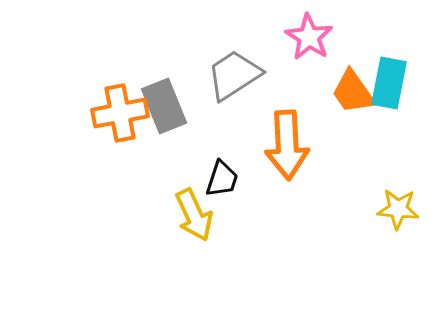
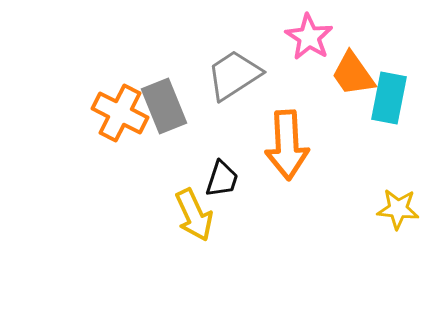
cyan rectangle: moved 15 px down
orange trapezoid: moved 18 px up
orange cross: rotated 38 degrees clockwise
